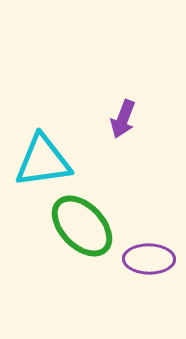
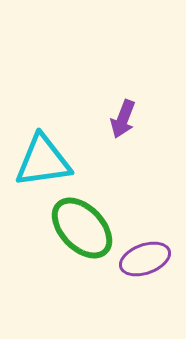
green ellipse: moved 2 px down
purple ellipse: moved 4 px left; rotated 21 degrees counterclockwise
